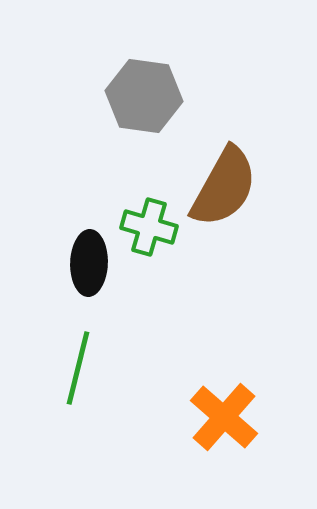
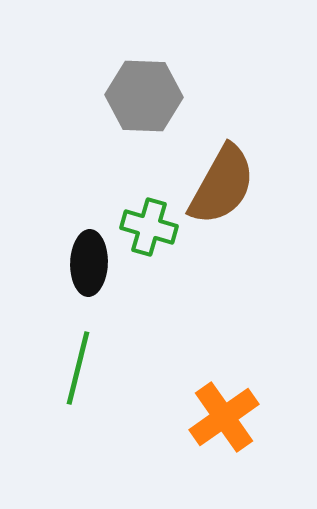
gray hexagon: rotated 6 degrees counterclockwise
brown semicircle: moved 2 px left, 2 px up
orange cross: rotated 14 degrees clockwise
